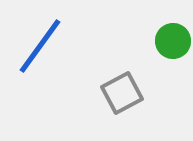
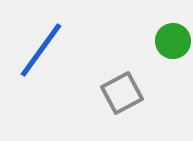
blue line: moved 1 px right, 4 px down
